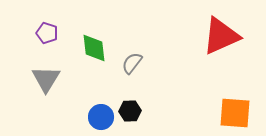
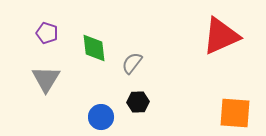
black hexagon: moved 8 px right, 9 px up
